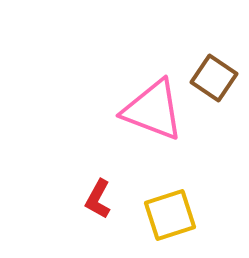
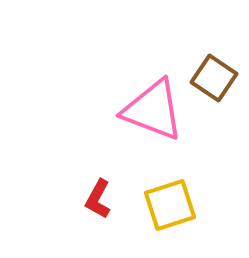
yellow square: moved 10 px up
